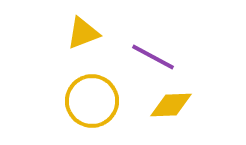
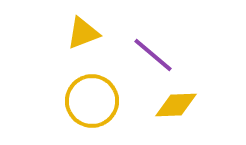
purple line: moved 2 px up; rotated 12 degrees clockwise
yellow diamond: moved 5 px right
